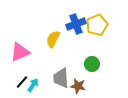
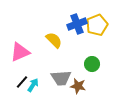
blue cross: moved 1 px right
yellow semicircle: moved 1 px right, 1 px down; rotated 108 degrees clockwise
gray trapezoid: rotated 90 degrees counterclockwise
